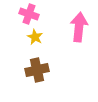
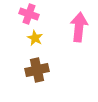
yellow star: moved 1 px down
